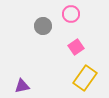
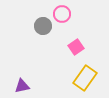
pink circle: moved 9 px left
